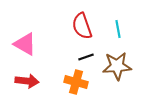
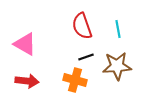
orange cross: moved 1 px left, 2 px up
